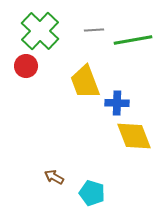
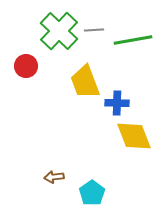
green cross: moved 19 px right
brown arrow: rotated 36 degrees counterclockwise
cyan pentagon: rotated 20 degrees clockwise
